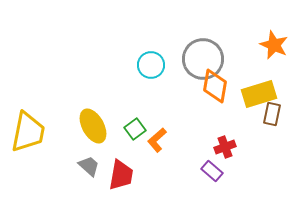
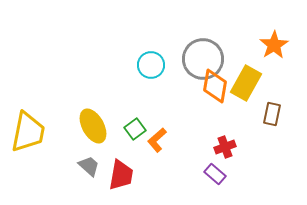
orange star: rotated 16 degrees clockwise
yellow rectangle: moved 13 px left, 11 px up; rotated 44 degrees counterclockwise
purple rectangle: moved 3 px right, 3 px down
